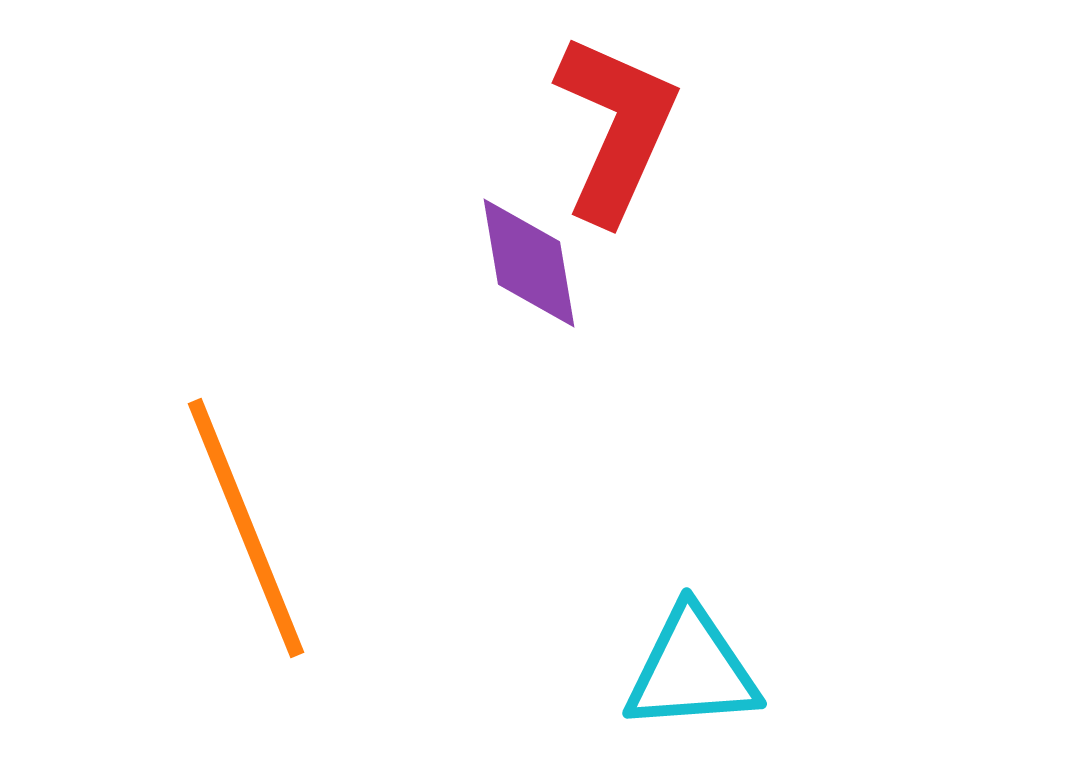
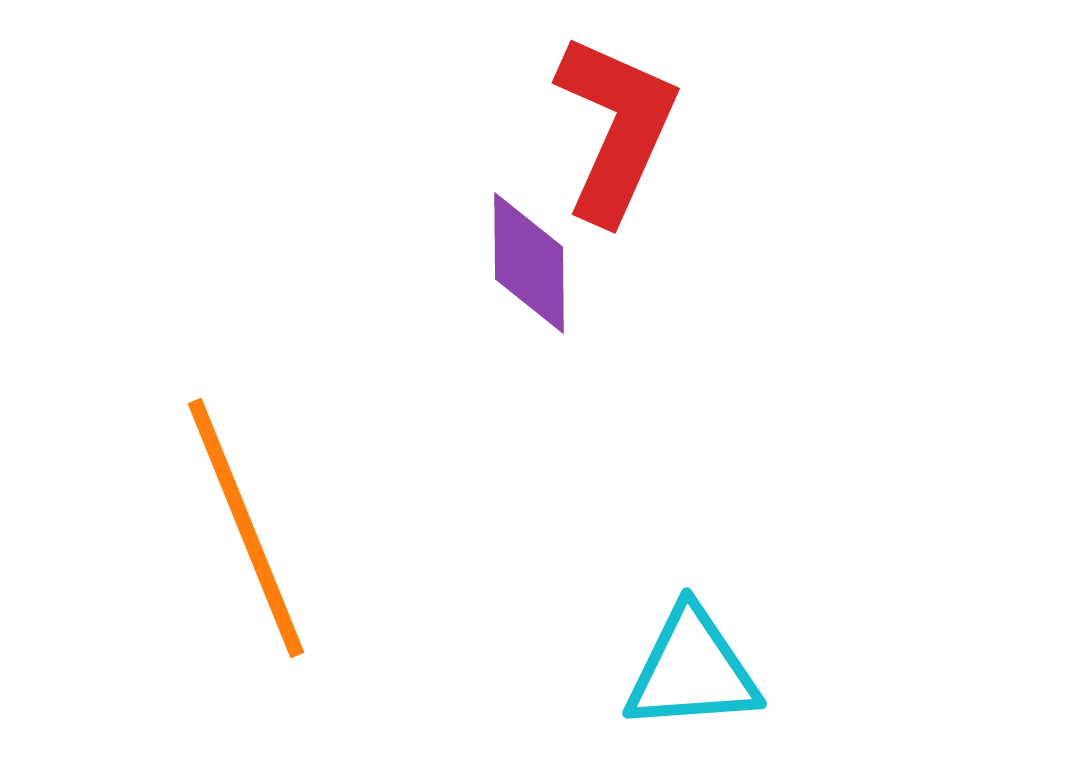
purple diamond: rotated 9 degrees clockwise
